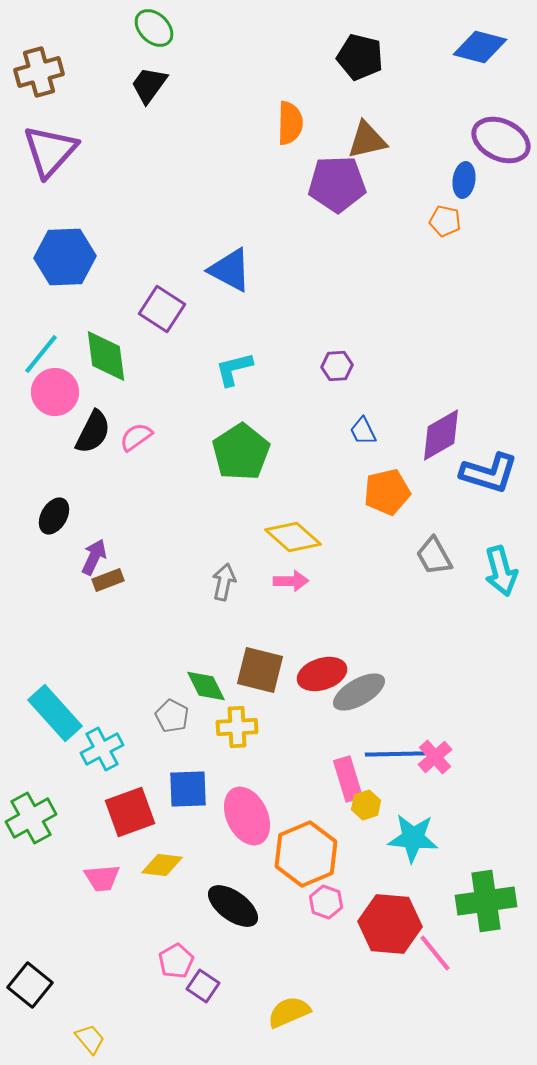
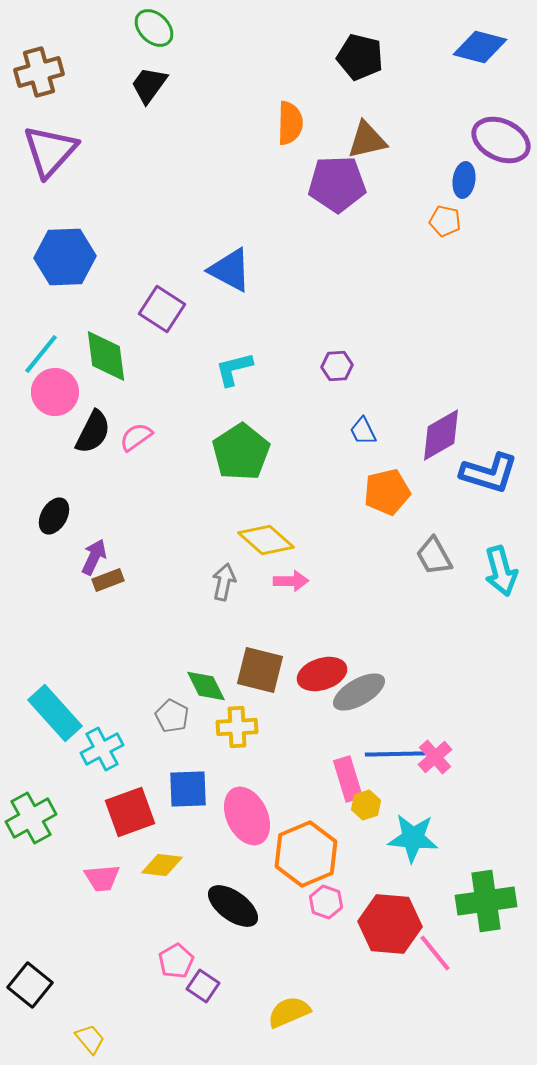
yellow diamond at (293, 537): moved 27 px left, 3 px down
